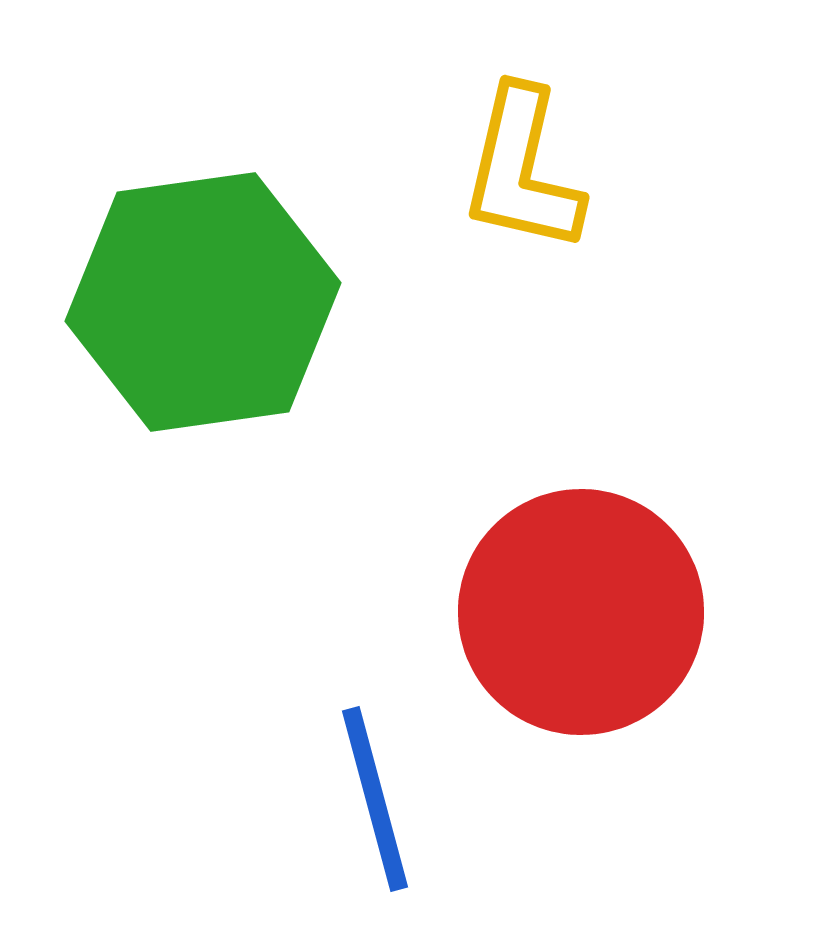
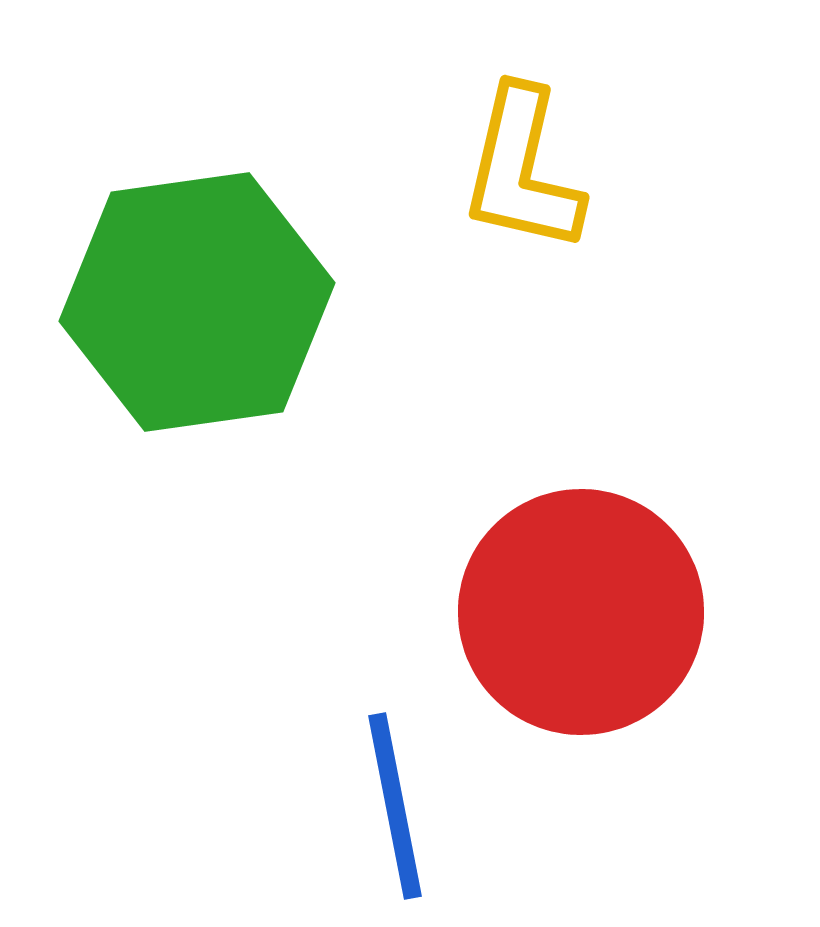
green hexagon: moved 6 px left
blue line: moved 20 px right, 7 px down; rotated 4 degrees clockwise
